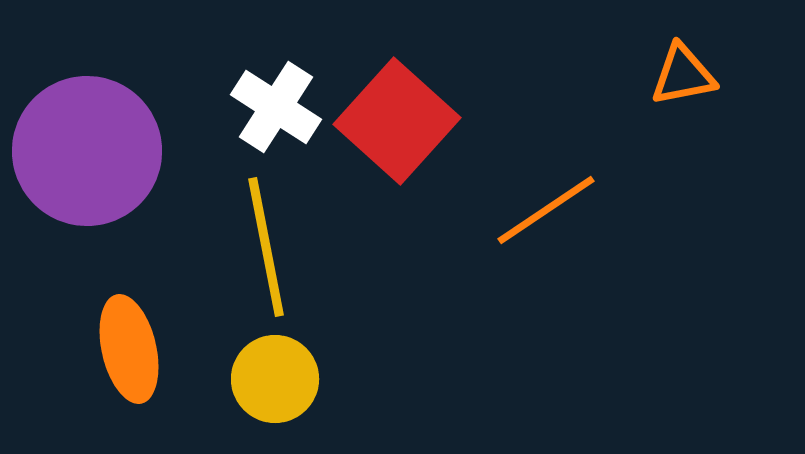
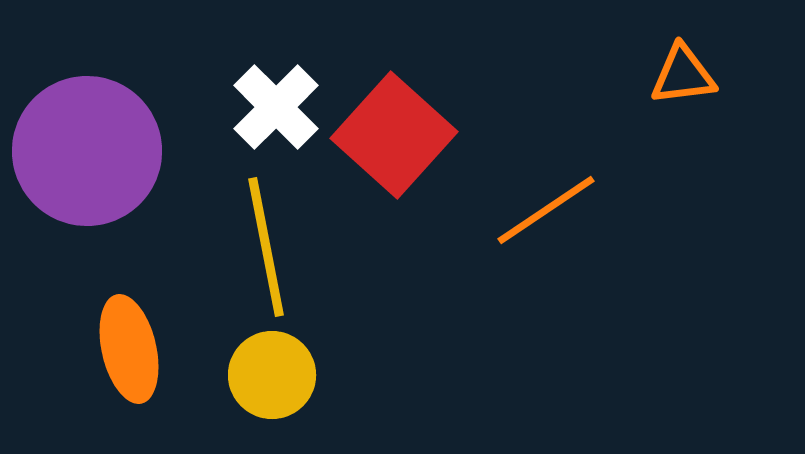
orange triangle: rotated 4 degrees clockwise
white cross: rotated 12 degrees clockwise
red square: moved 3 px left, 14 px down
yellow circle: moved 3 px left, 4 px up
